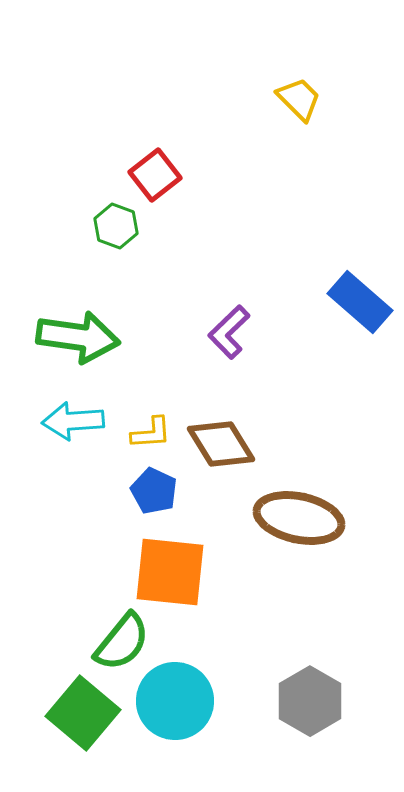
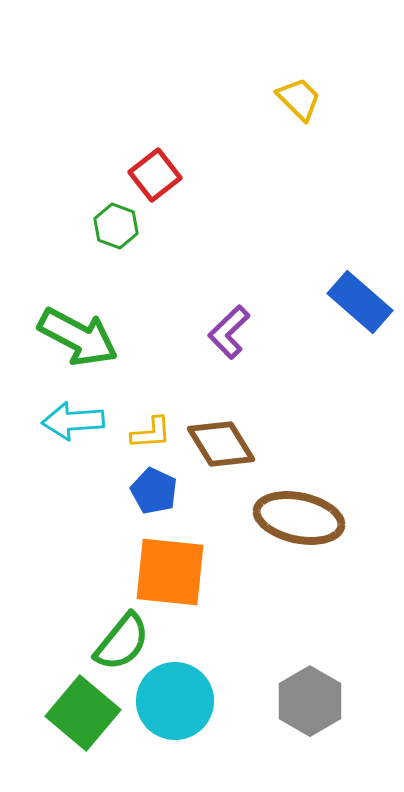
green arrow: rotated 20 degrees clockwise
